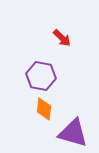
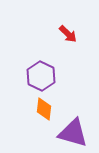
red arrow: moved 6 px right, 4 px up
purple hexagon: rotated 16 degrees clockwise
